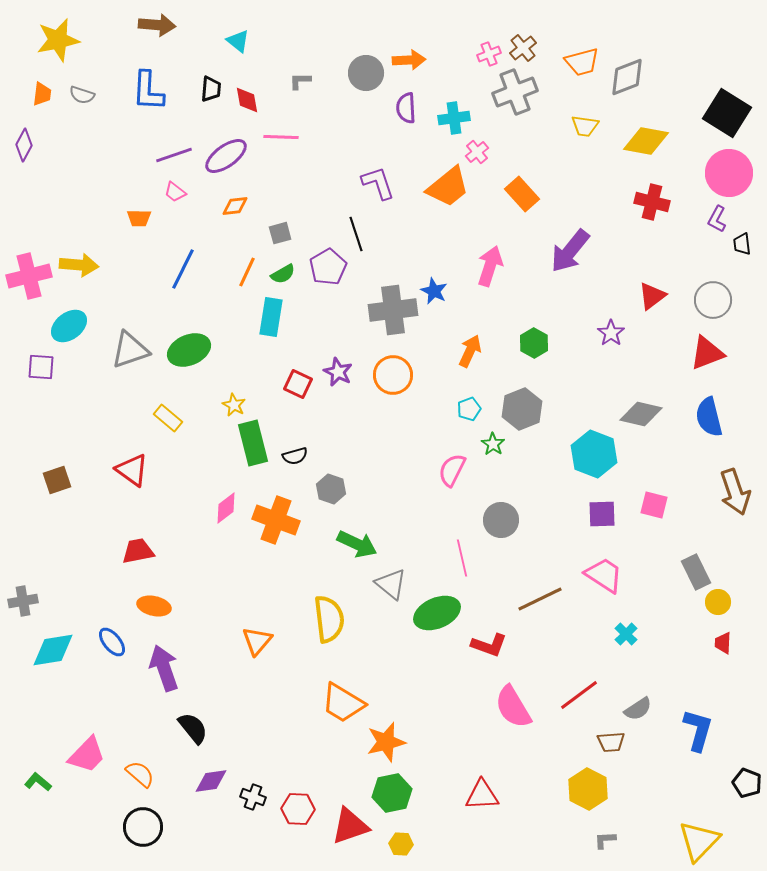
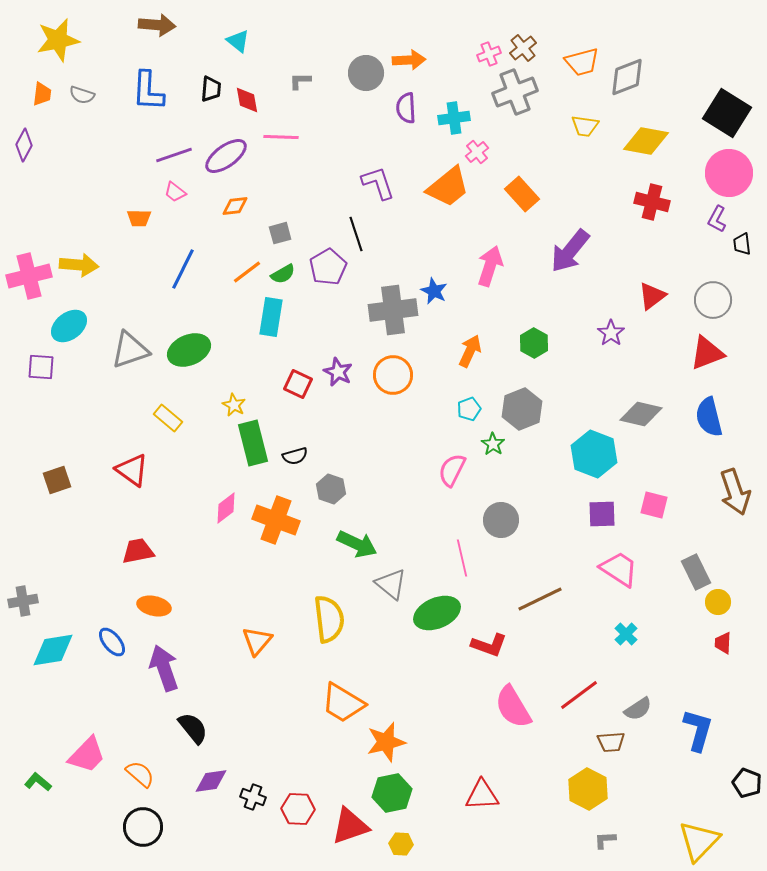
orange line at (247, 272): rotated 28 degrees clockwise
pink trapezoid at (604, 575): moved 15 px right, 6 px up
